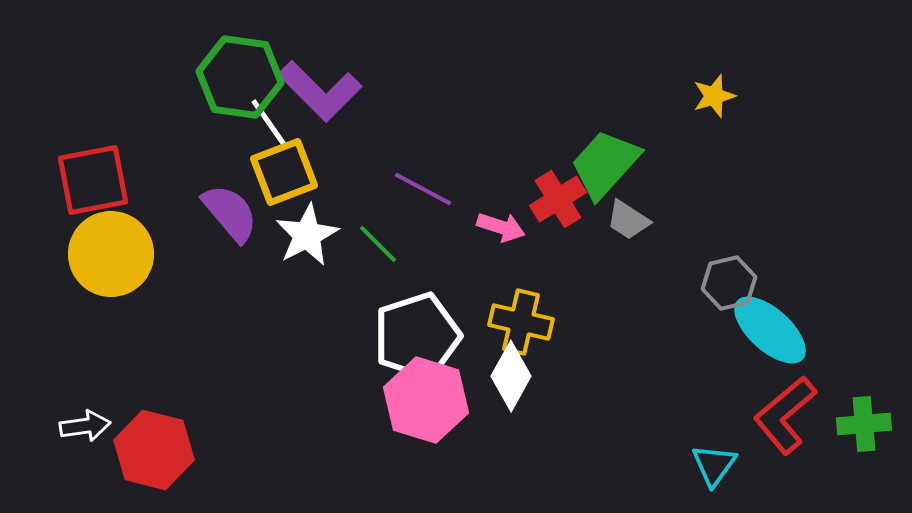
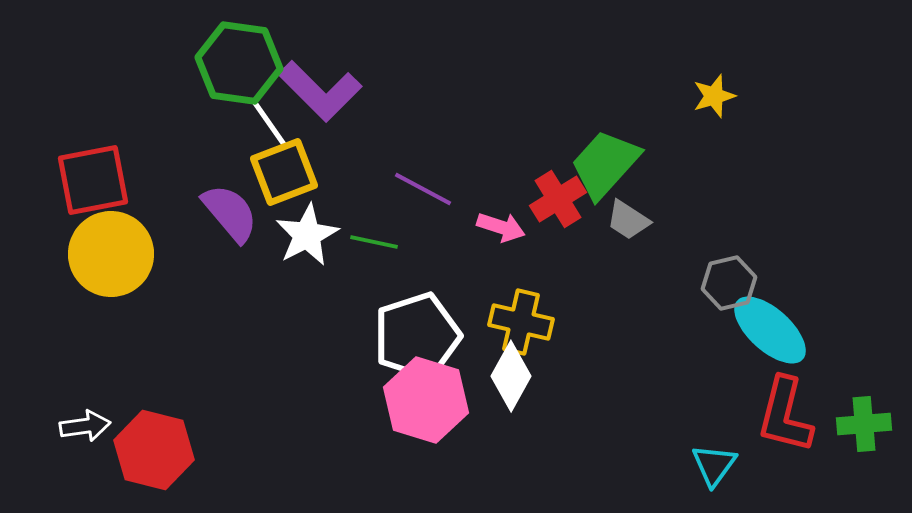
green hexagon: moved 1 px left, 14 px up
green line: moved 4 px left, 2 px up; rotated 33 degrees counterclockwise
red L-shape: rotated 36 degrees counterclockwise
